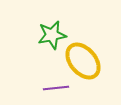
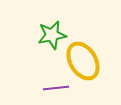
yellow ellipse: rotated 9 degrees clockwise
